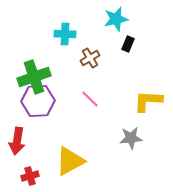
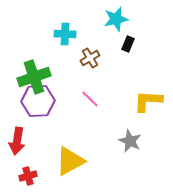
gray star: moved 1 px left, 3 px down; rotated 30 degrees clockwise
red cross: moved 2 px left
